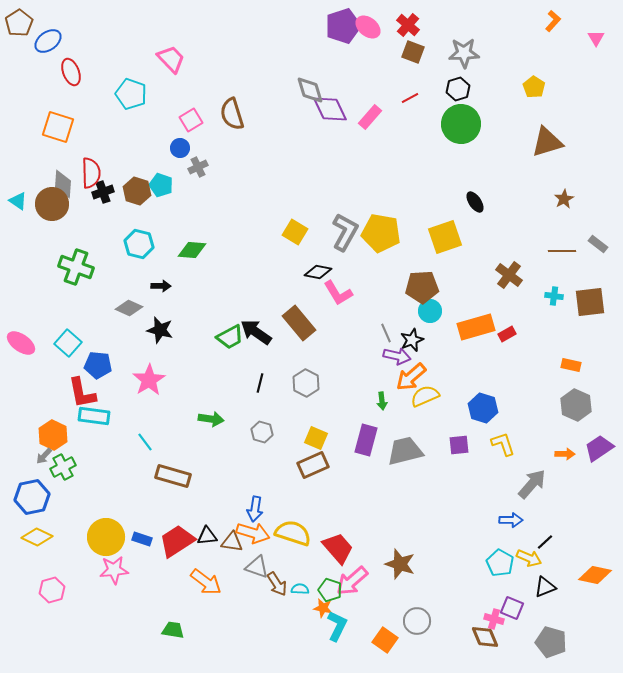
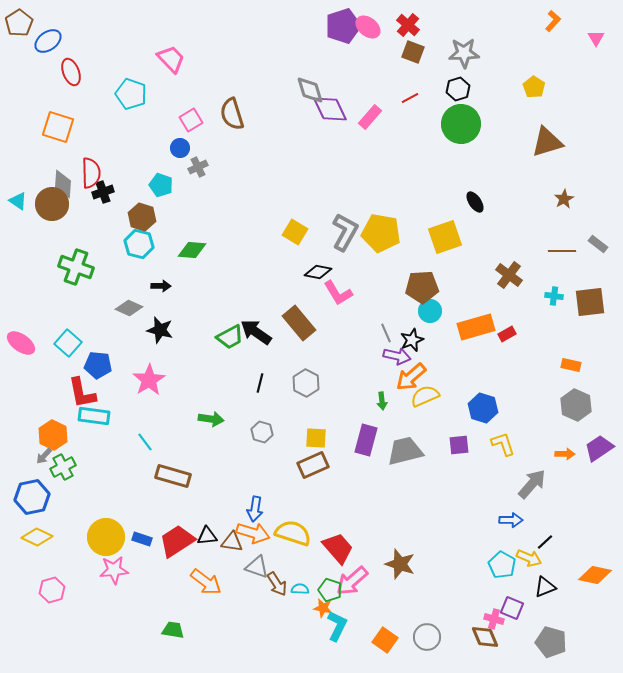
brown hexagon at (137, 191): moved 5 px right, 26 px down
yellow square at (316, 438): rotated 20 degrees counterclockwise
cyan pentagon at (500, 563): moved 2 px right, 2 px down
gray circle at (417, 621): moved 10 px right, 16 px down
